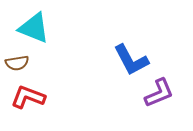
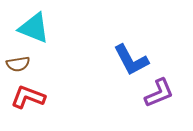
brown semicircle: moved 1 px right, 1 px down
